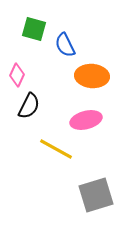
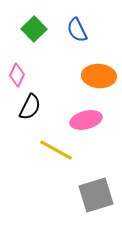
green square: rotated 30 degrees clockwise
blue semicircle: moved 12 px right, 15 px up
orange ellipse: moved 7 px right
black semicircle: moved 1 px right, 1 px down
yellow line: moved 1 px down
